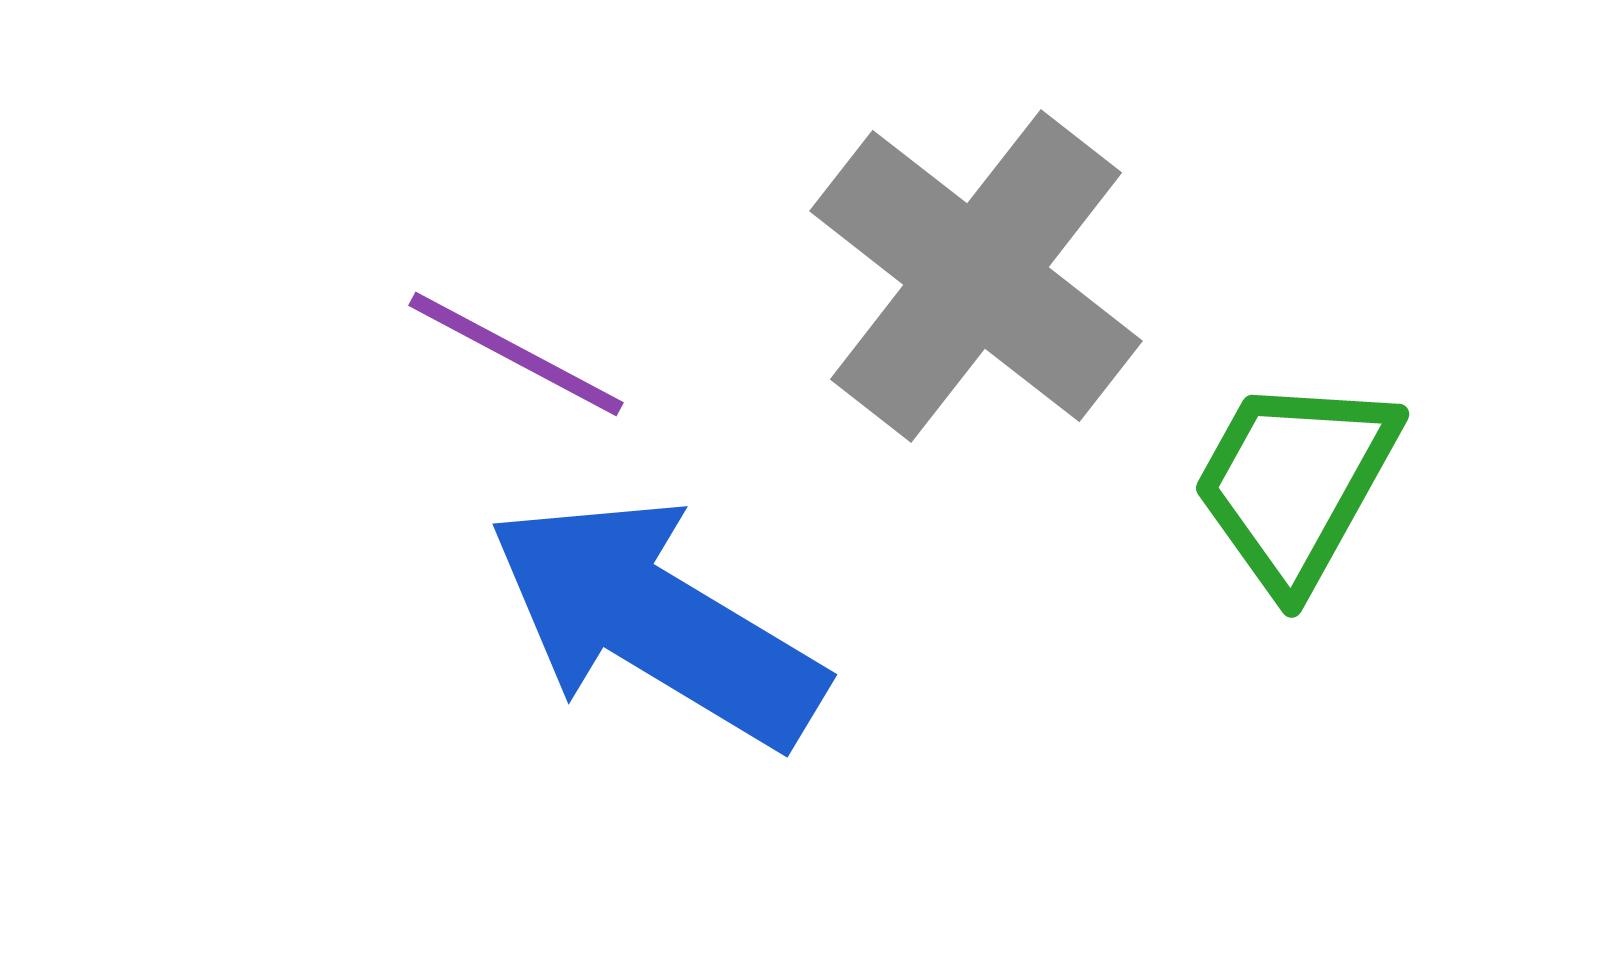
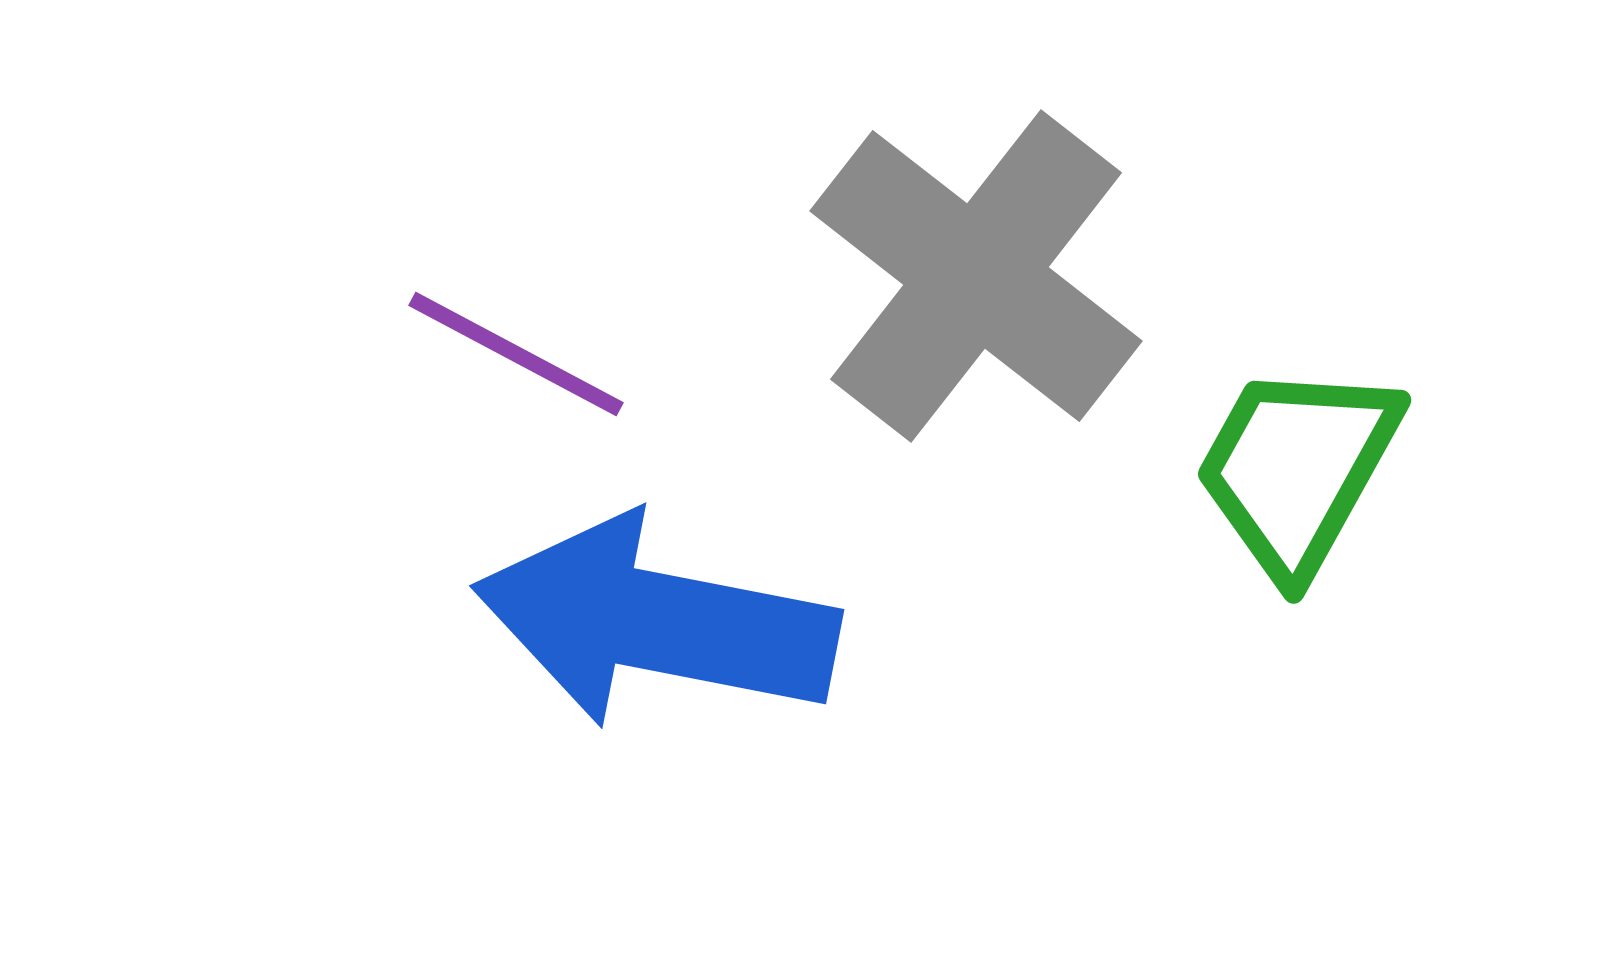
green trapezoid: moved 2 px right, 14 px up
blue arrow: rotated 20 degrees counterclockwise
